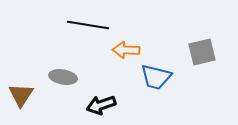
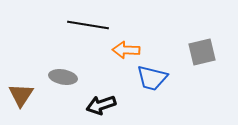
blue trapezoid: moved 4 px left, 1 px down
